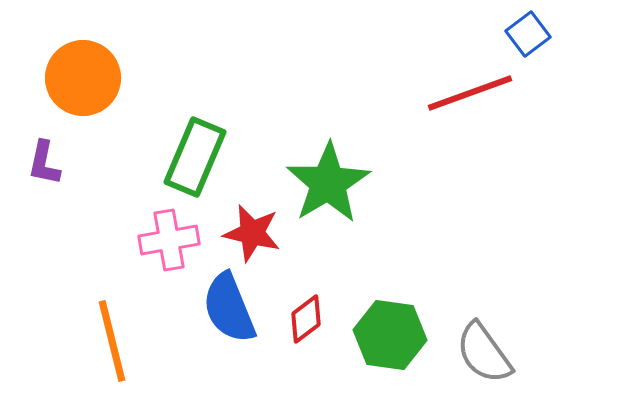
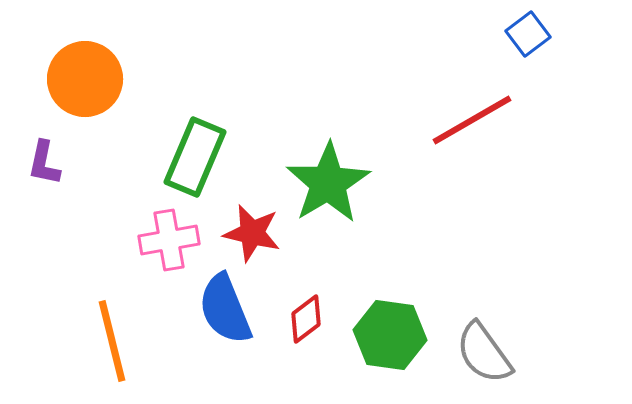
orange circle: moved 2 px right, 1 px down
red line: moved 2 px right, 27 px down; rotated 10 degrees counterclockwise
blue semicircle: moved 4 px left, 1 px down
